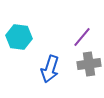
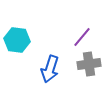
cyan hexagon: moved 2 px left, 3 px down
